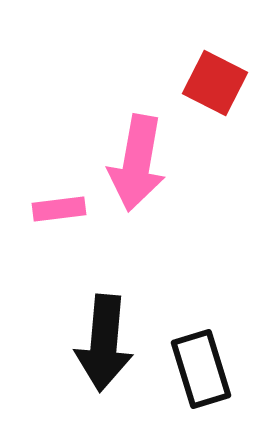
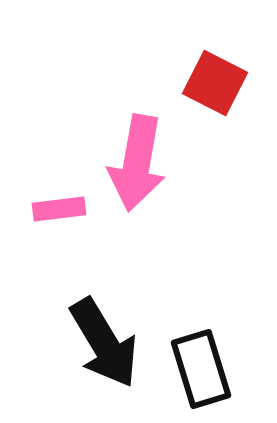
black arrow: rotated 36 degrees counterclockwise
